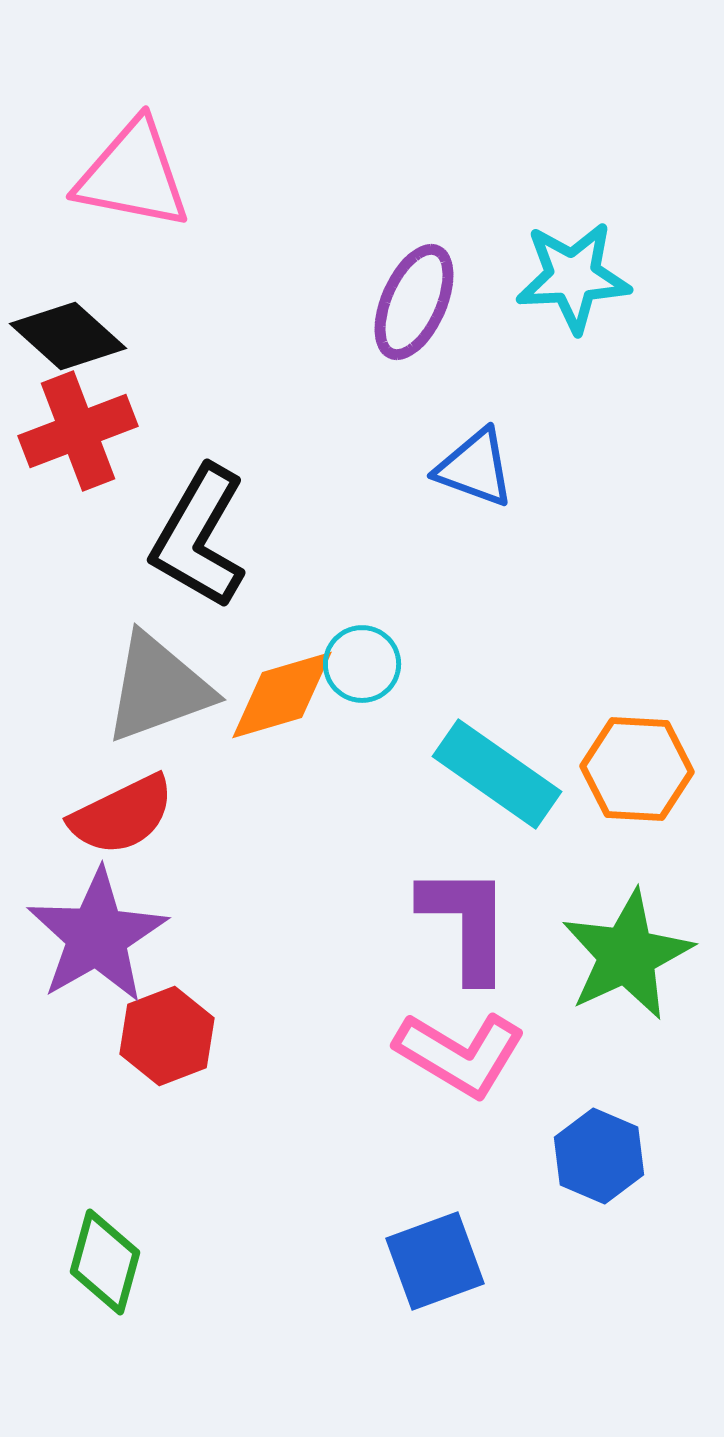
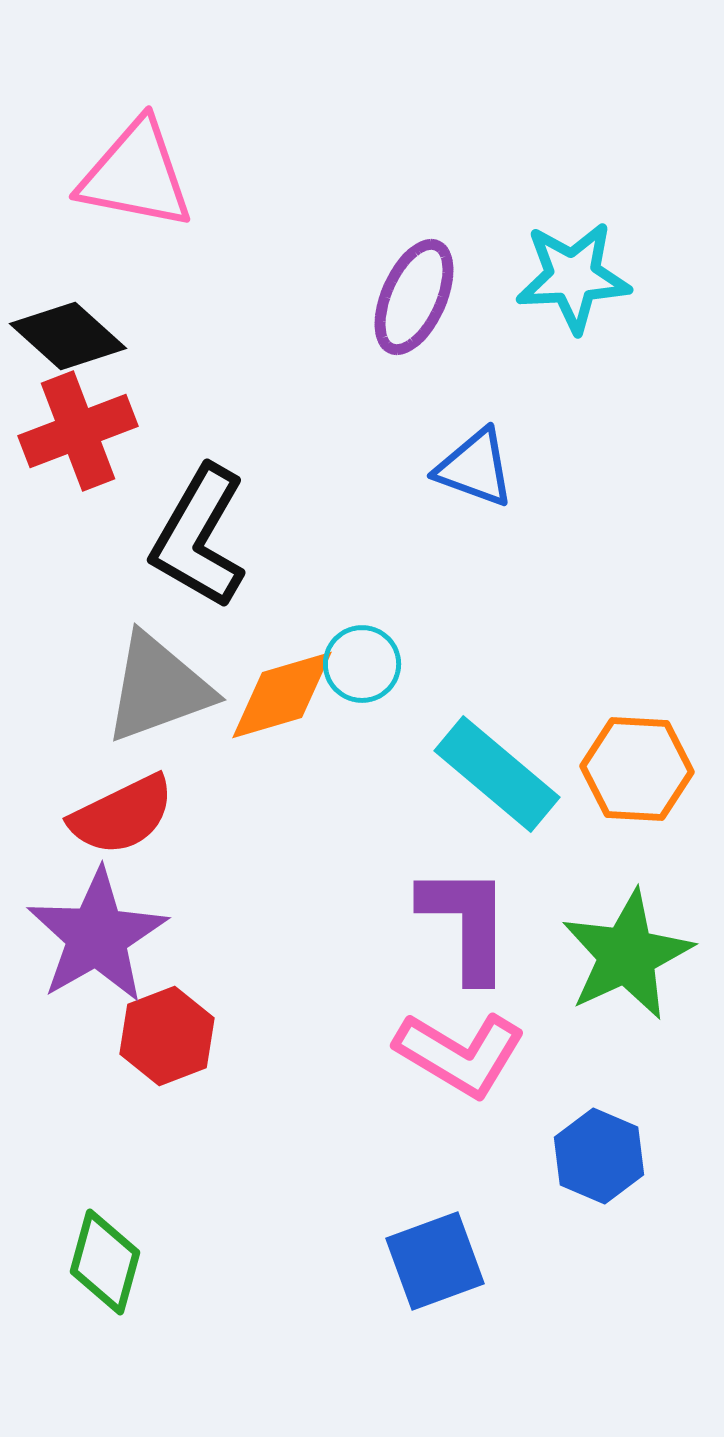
pink triangle: moved 3 px right
purple ellipse: moved 5 px up
cyan rectangle: rotated 5 degrees clockwise
